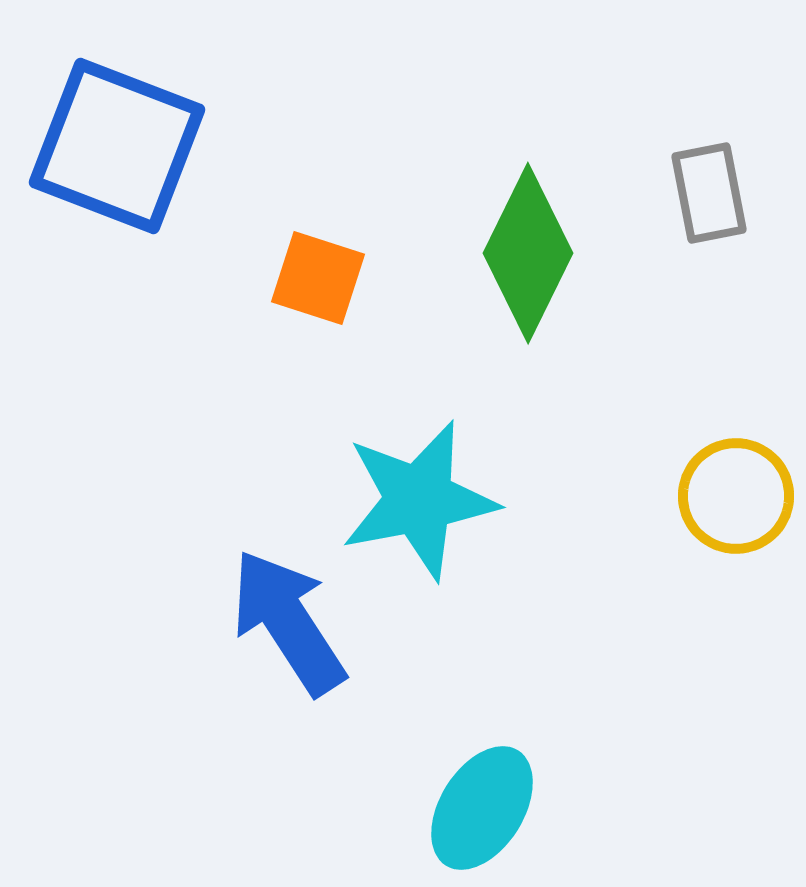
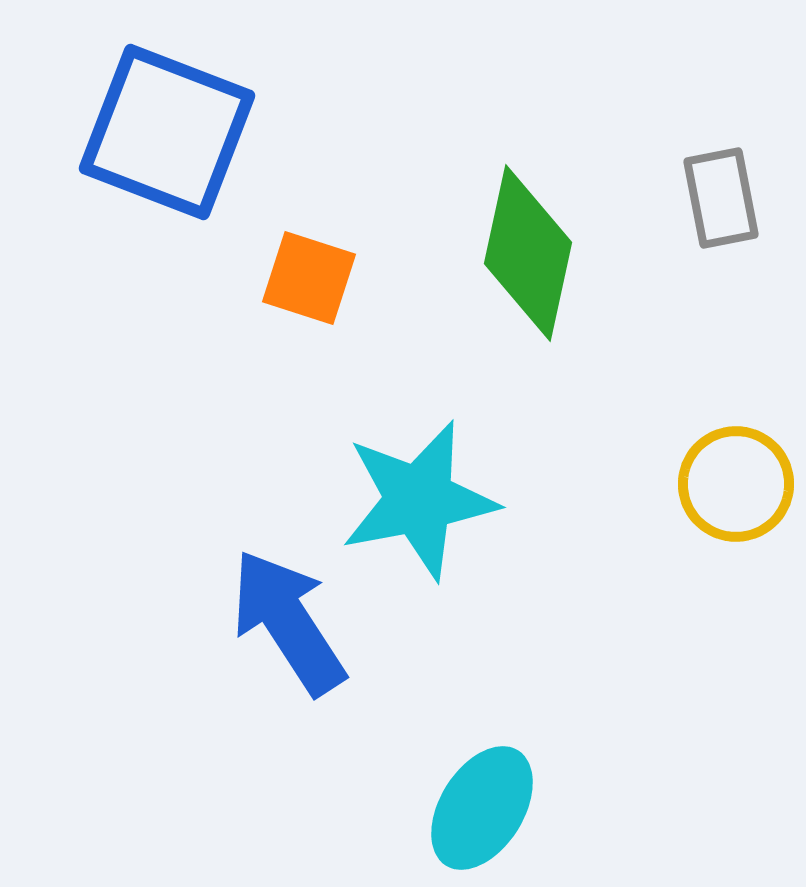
blue square: moved 50 px right, 14 px up
gray rectangle: moved 12 px right, 5 px down
green diamond: rotated 14 degrees counterclockwise
orange square: moved 9 px left
yellow circle: moved 12 px up
